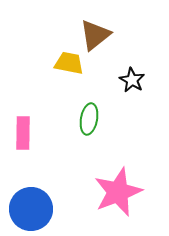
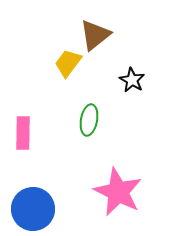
yellow trapezoid: moved 1 px left; rotated 64 degrees counterclockwise
green ellipse: moved 1 px down
pink star: rotated 24 degrees counterclockwise
blue circle: moved 2 px right
